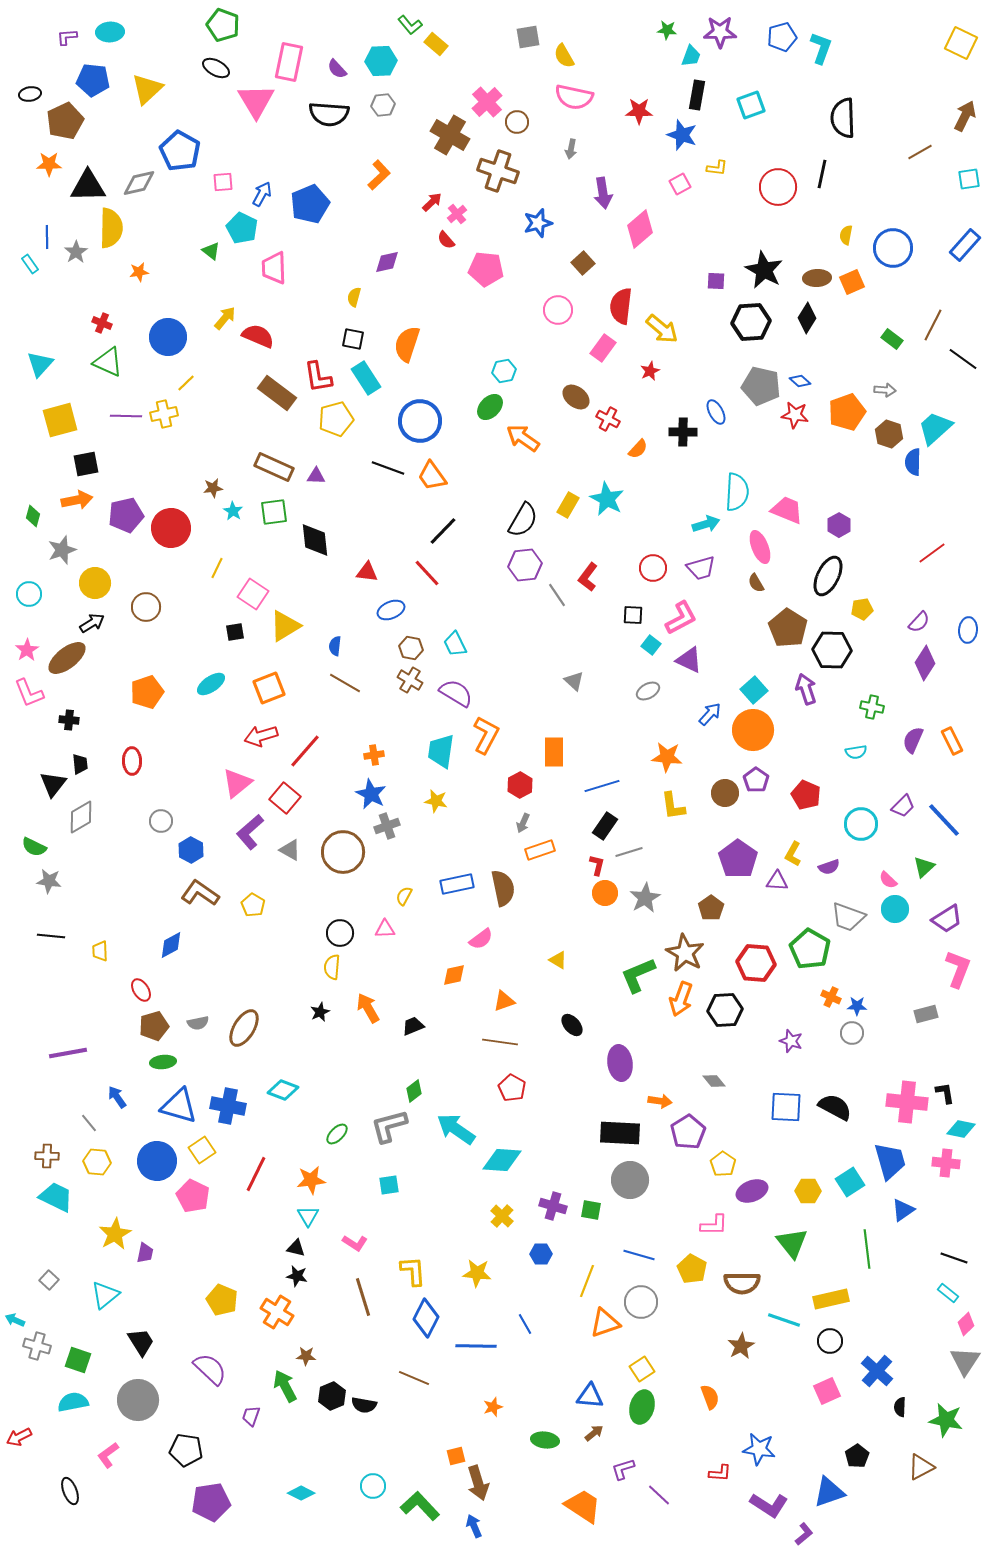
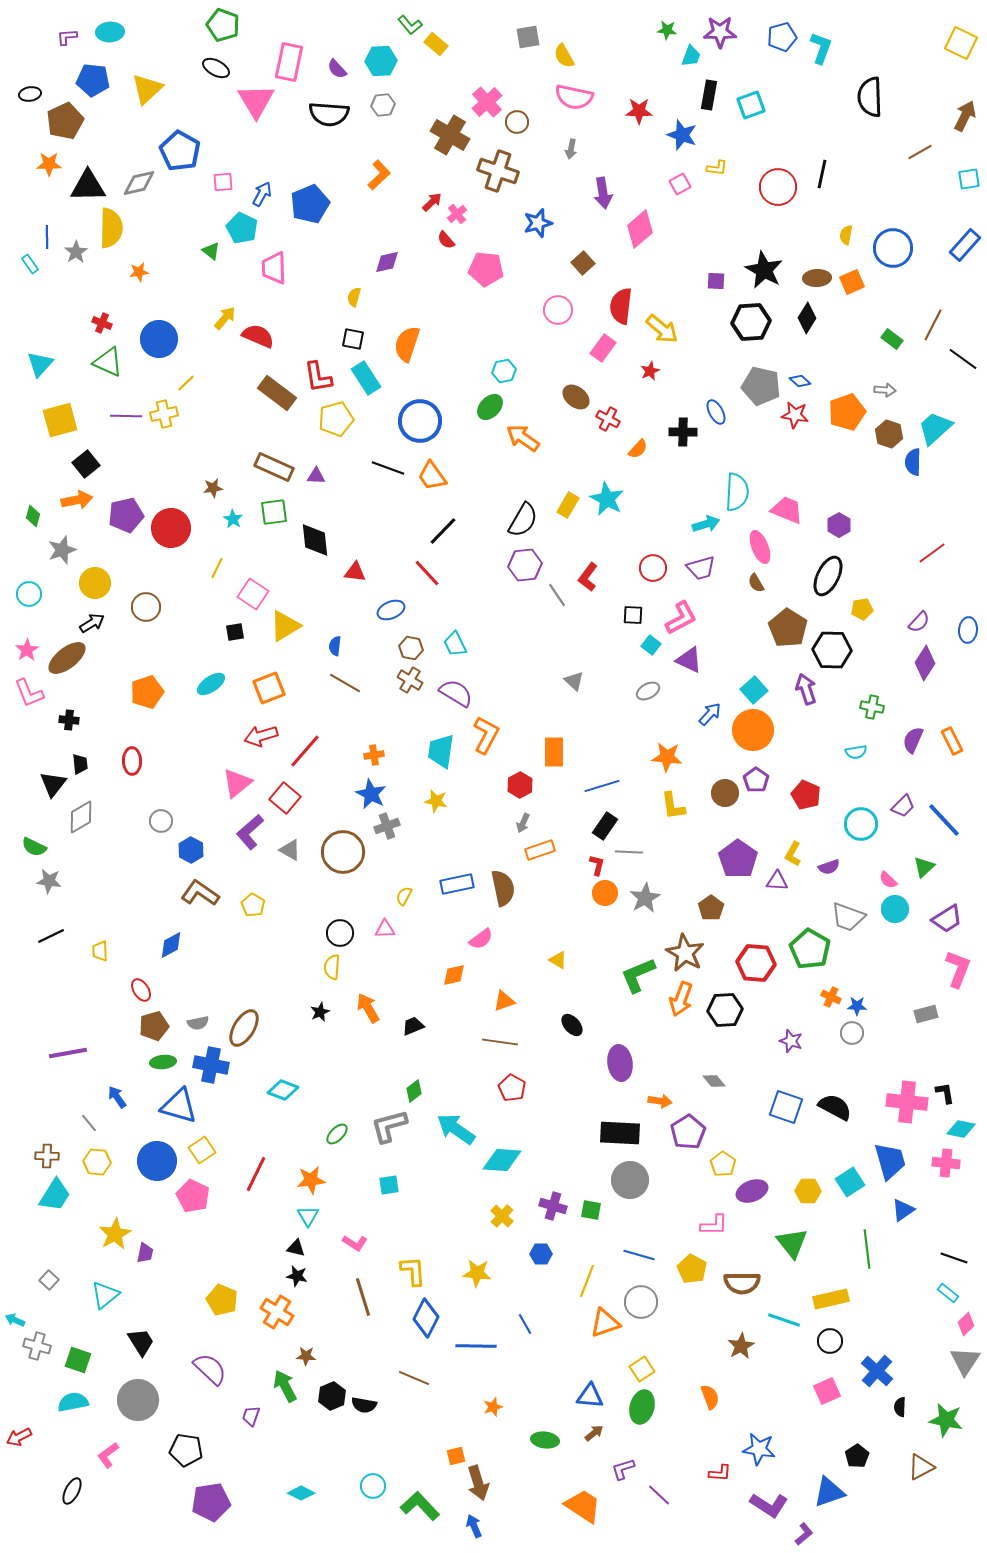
black rectangle at (697, 95): moved 12 px right
black semicircle at (843, 118): moved 27 px right, 21 px up
blue circle at (168, 337): moved 9 px left, 2 px down
black square at (86, 464): rotated 28 degrees counterclockwise
cyan star at (233, 511): moved 8 px down
red triangle at (367, 572): moved 12 px left
gray line at (629, 852): rotated 20 degrees clockwise
black line at (51, 936): rotated 32 degrees counterclockwise
blue cross at (228, 1106): moved 17 px left, 41 px up
blue square at (786, 1107): rotated 16 degrees clockwise
cyan trapezoid at (56, 1197): moved 1 px left, 2 px up; rotated 96 degrees clockwise
black ellipse at (70, 1491): moved 2 px right; rotated 48 degrees clockwise
